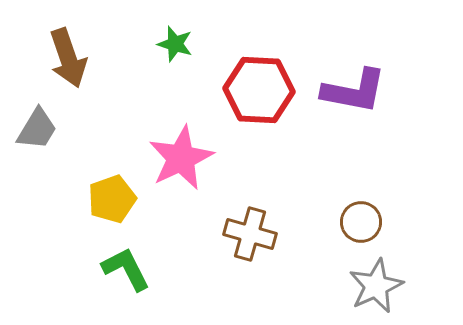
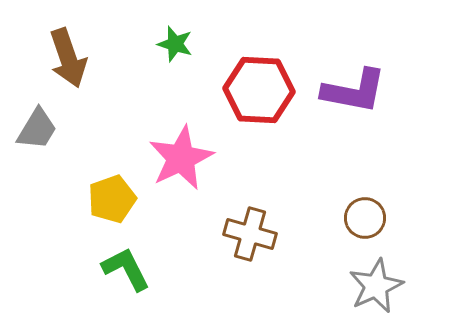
brown circle: moved 4 px right, 4 px up
